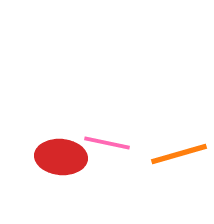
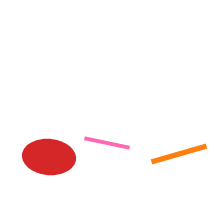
red ellipse: moved 12 px left
